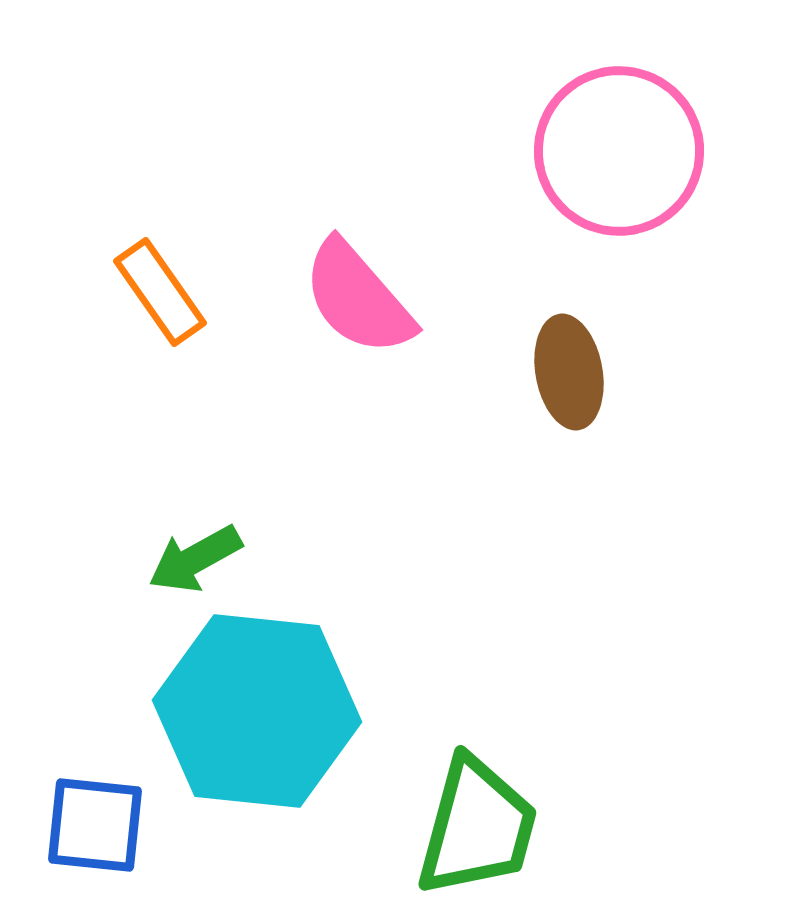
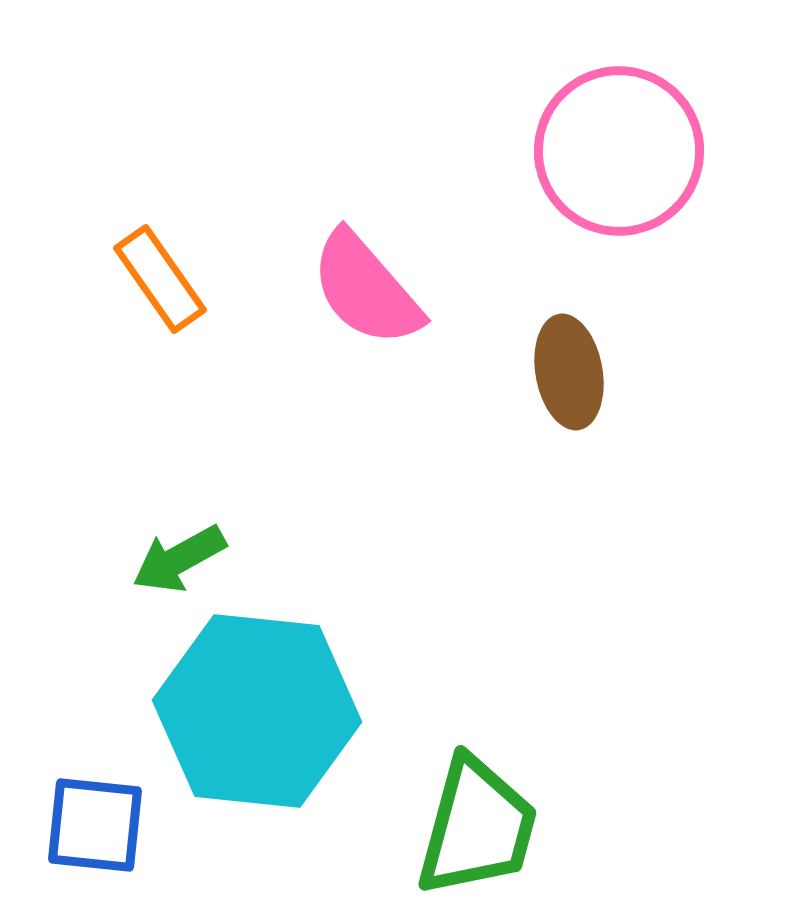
orange rectangle: moved 13 px up
pink semicircle: moved 8 px right, 9 px up
green arrow: moved 16 px left
